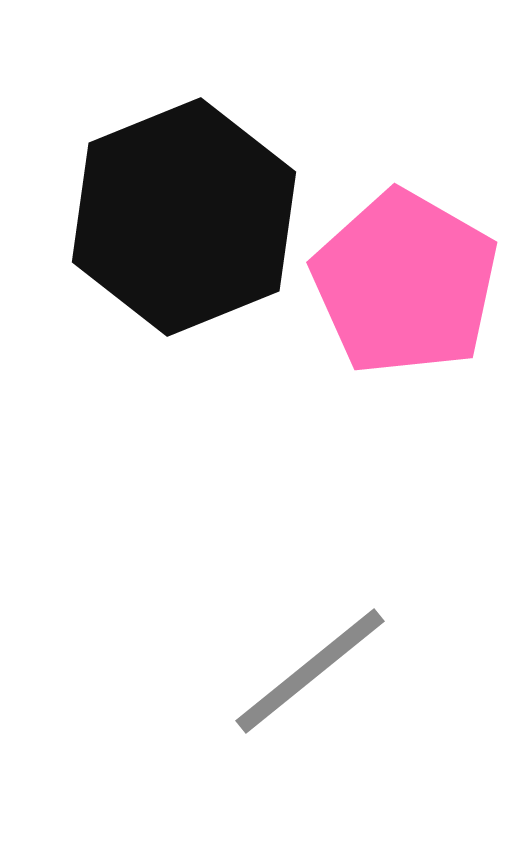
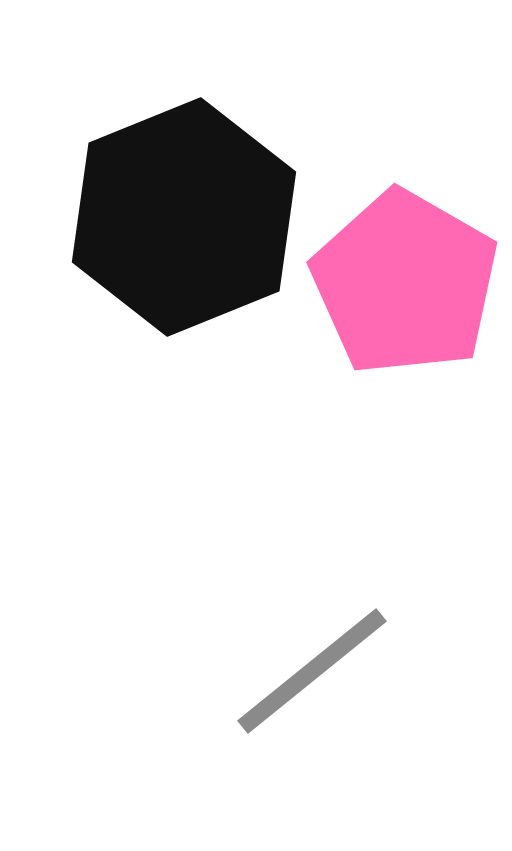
gray line: moved 2 px right
